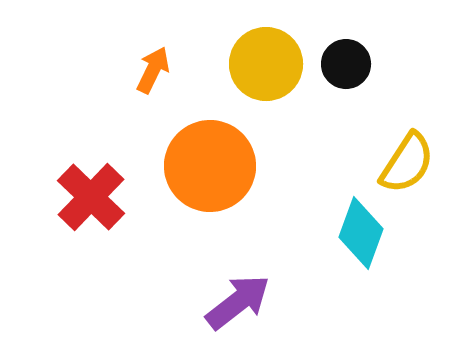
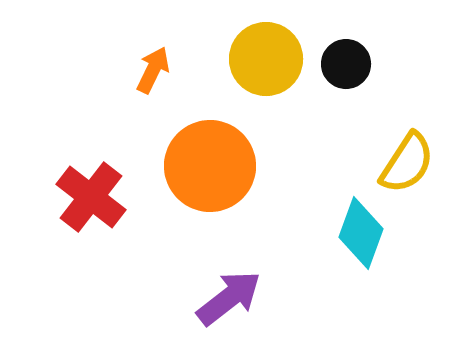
yellow circle: moved 5 px up
red cross: rotated 6 degrees counterclockwise
purple arrow: moved 9 px left, 4 px up
